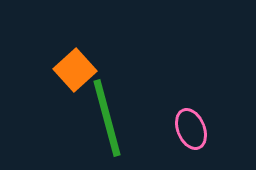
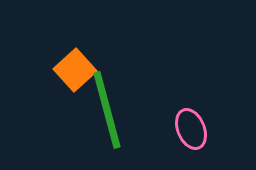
green line: moved 8 px up
